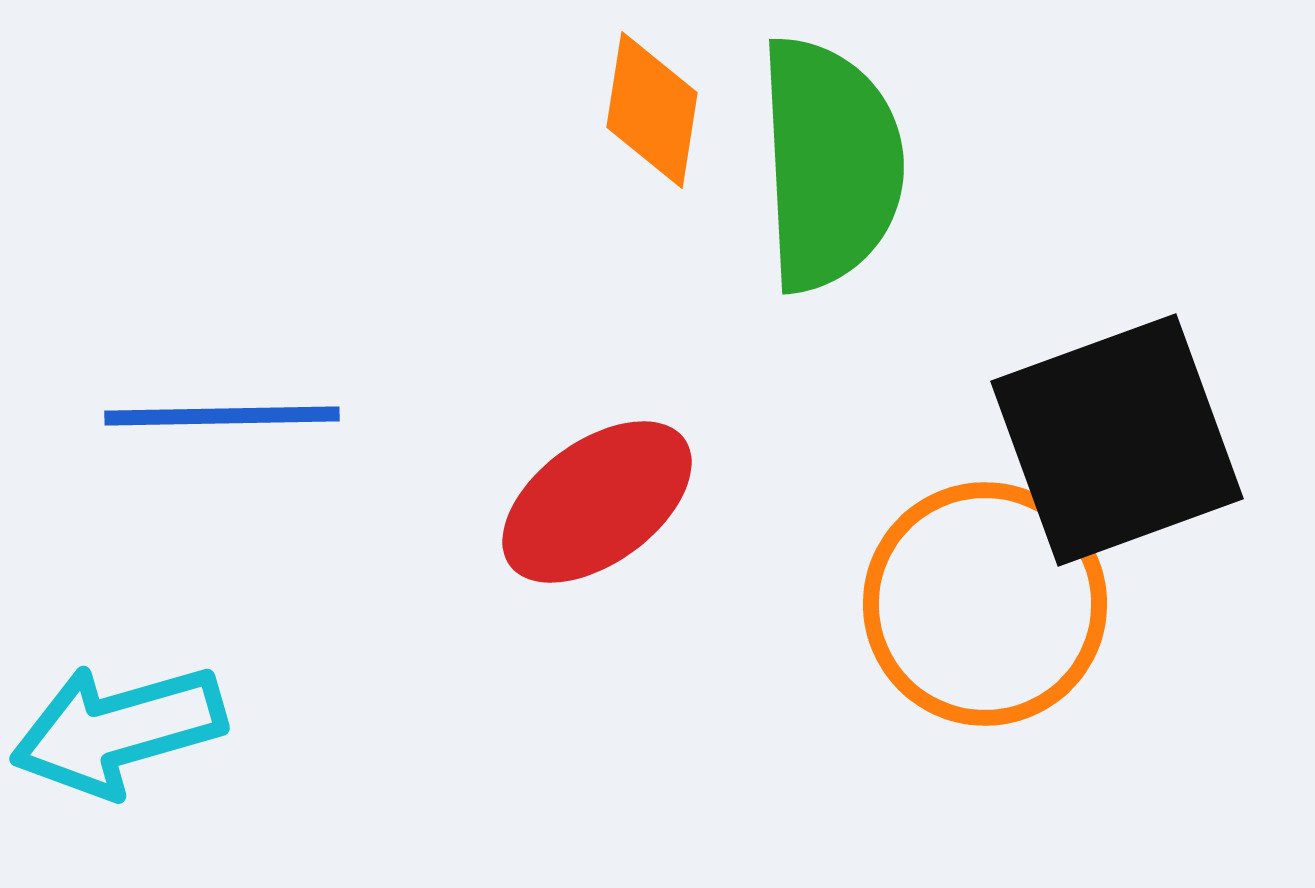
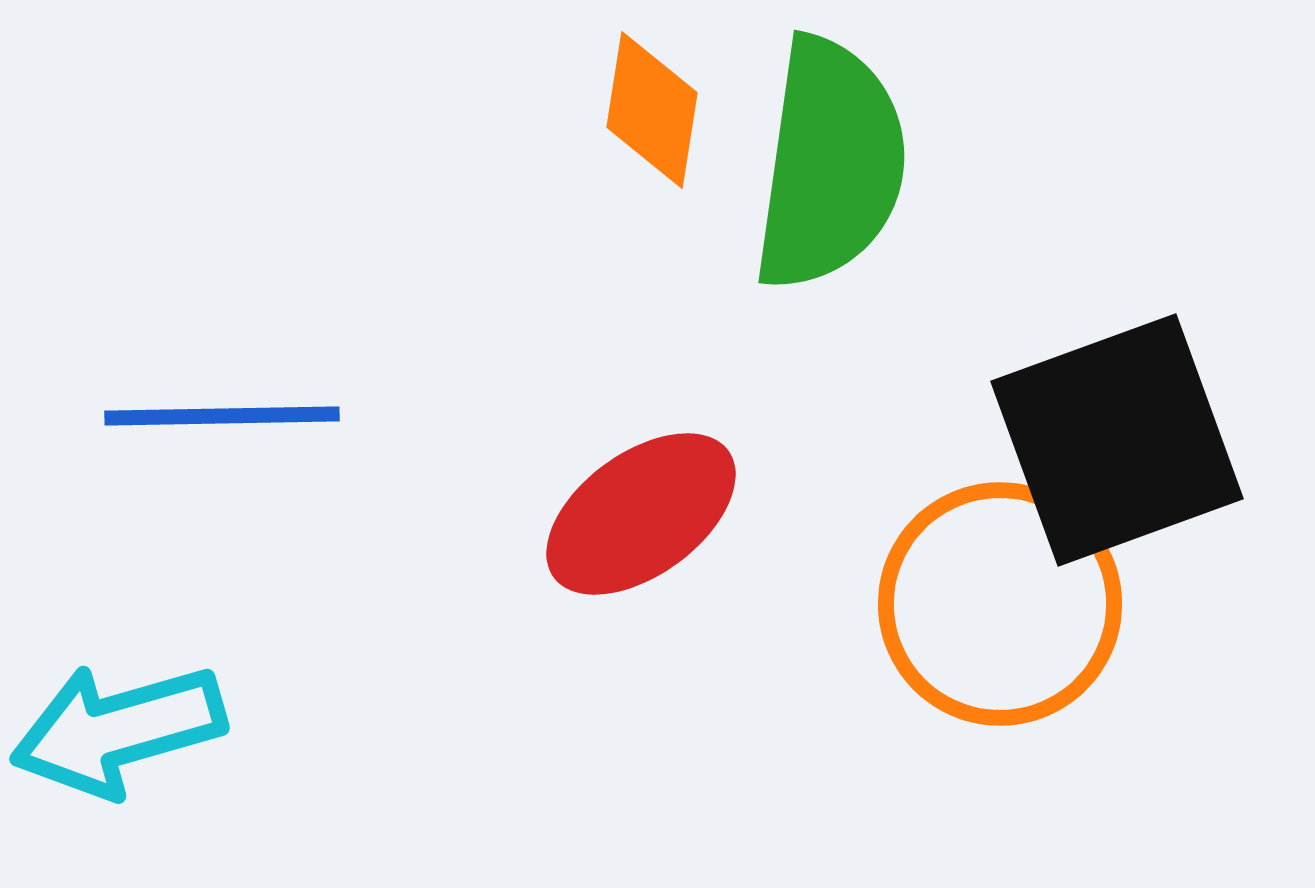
green semicircle: rotated 11 degrees clockwise
red ellipse: moved 44 px right, 12 px down
orange circle: moved 15 px right
